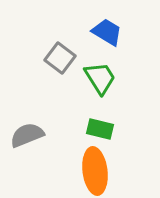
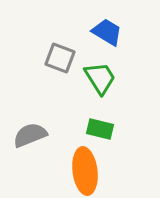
gray square: rotated 16 degrees counterclockwise
gray semicircle: moved 3 px right
orange ellipse: moved 10 px left
